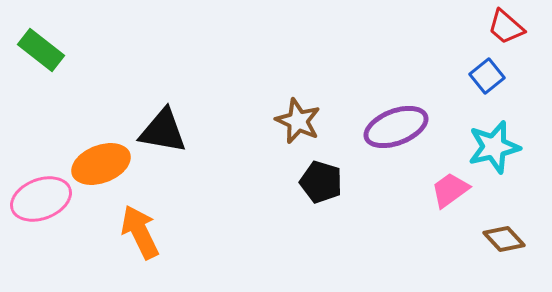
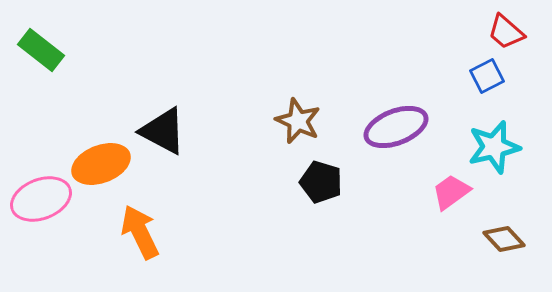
red trapezoid: moved 5 px down
blue square: rotated 12 degrees clockwise
black triangle: rotated 18 degrees clockwise
pink trapezoid: moved 1 px right, 2 px down
